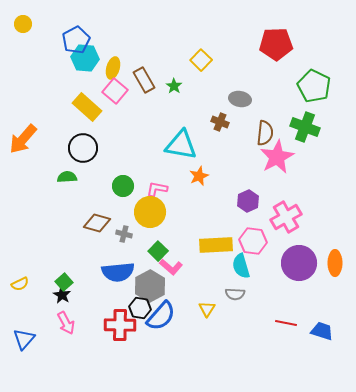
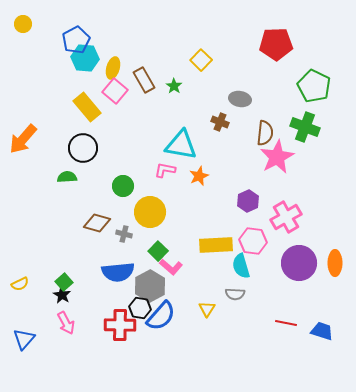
yellow rectangle at (87, 107): rotated 8 degrees clockwise
pink L-shape at (157, 189): moved 8 px right, 19 px up
